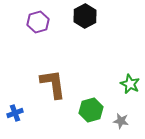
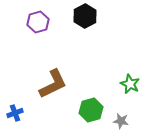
brown L-shape: rotated 72 degrees clockwise
